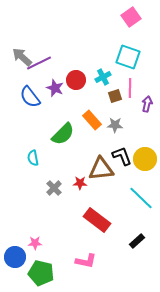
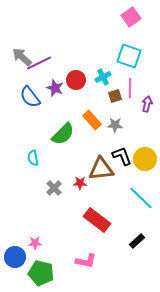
cyan square: moved 1 px right, 1 px up
